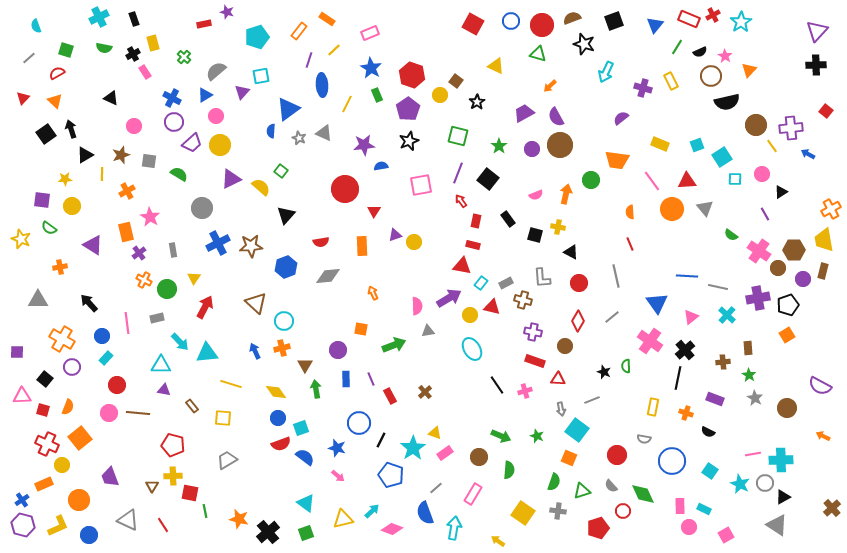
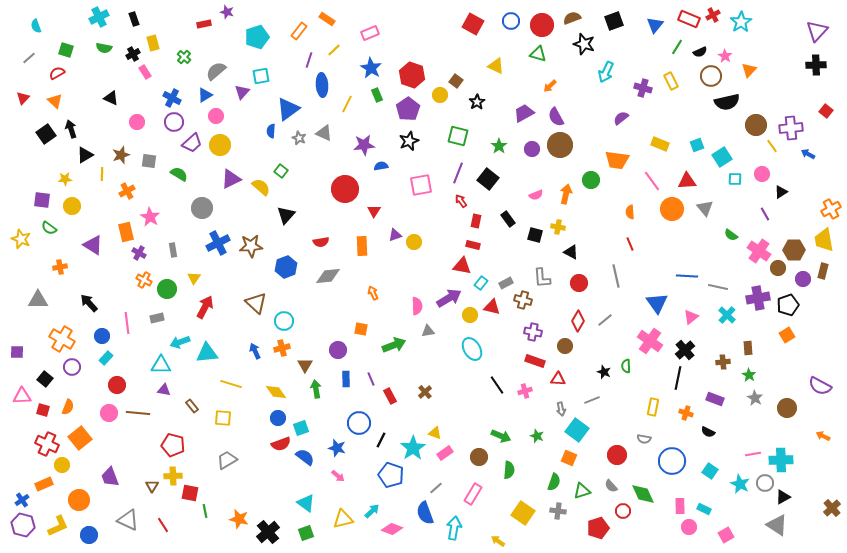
pink circle at (134, 126): moved 3 px right, 4 px up
purple cross at (139, 253): rotated 24 degrees counterclockwise
gray line at (612, 317): moved 7 px left, 3 px down
cyan arrow at (180, 342): rotated 114 degrees clockwise
